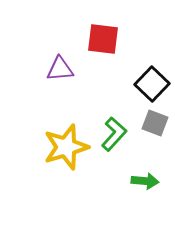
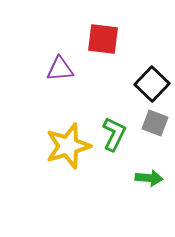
green L-shape: rotated 16 degrees counterclockwise
yellow star: moved 2 px right, 1 px up
green arrow: moved 4 px right, 3 px up
